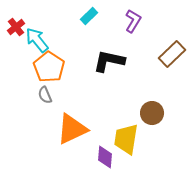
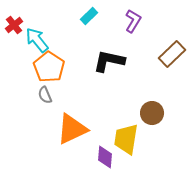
red cross: moved 2 px left, 2 px up
